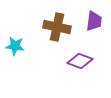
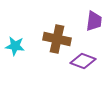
brown cross: moved 12 px down
purple diamond: moved 3 px right
